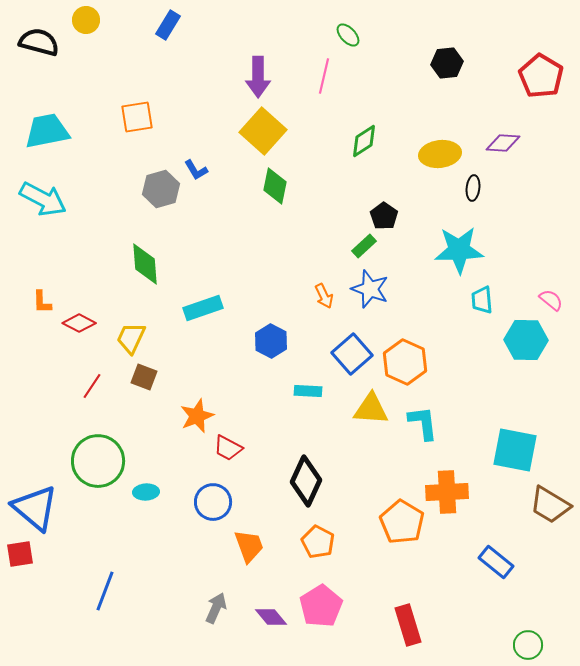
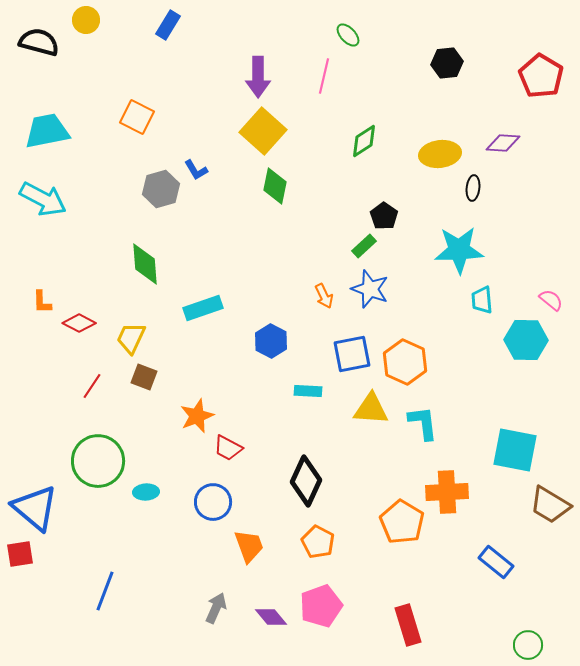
orange square at (137, 117): rotated 36 degrees clockwise
blue square at (352, 354): rotated 30 degrees clockwise
pink pentagon at (321, 606): rotated 12 degrees clockwise
